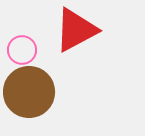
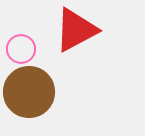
pink circle: moved 1 px left, 1 px up
